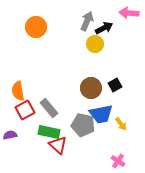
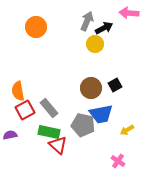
yellow arrow: moved 6 px right, 6 px down; rotated 96 degrees clockwise
